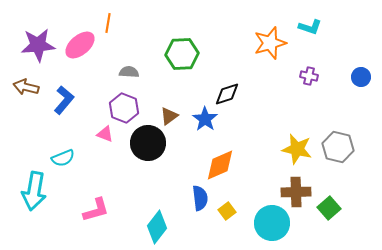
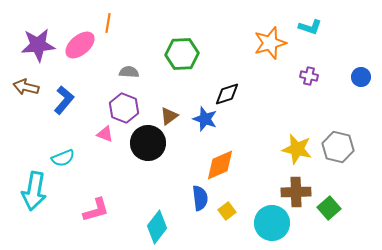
blue star: rotated 15 degrees counterclockwise
